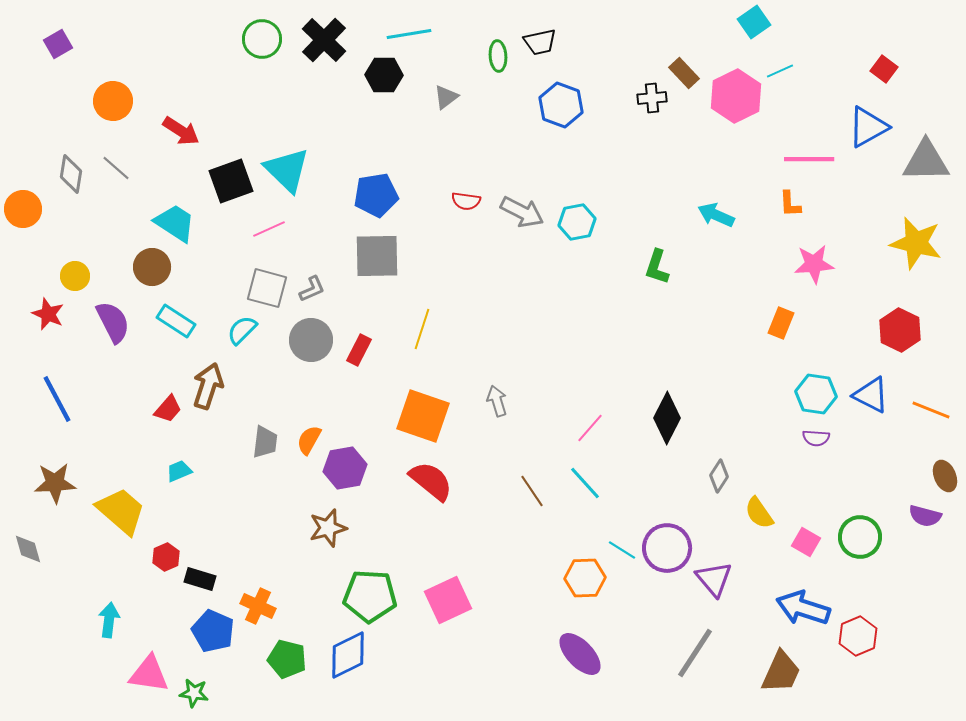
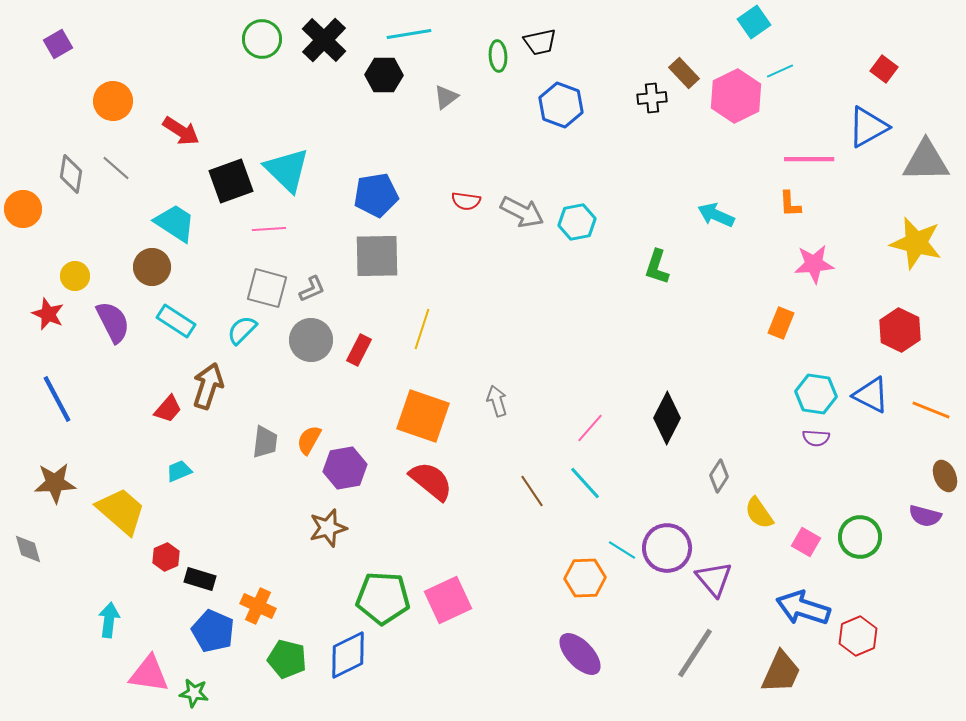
pink line at (269, 229): rotated 20 degrees clockwise
green pentagon at (370, 596): moved 13 px right, 2 px down
